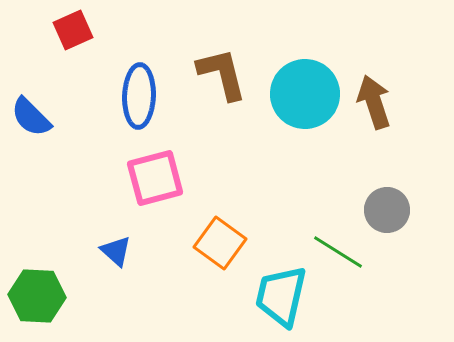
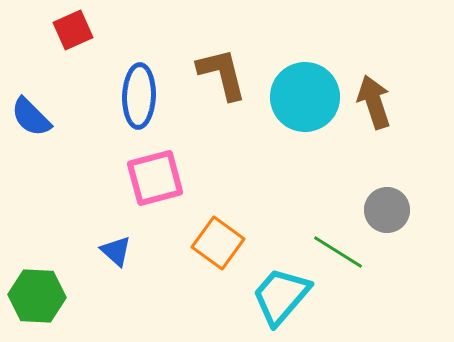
cyan circle: moved 3 px down
orange square: moved 2 px left
cyan trapezoid: rotated 28 degrees clockwise
